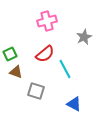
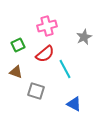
pink cross: moved 5 px down
green square: moved 8 px right, 9 px up
